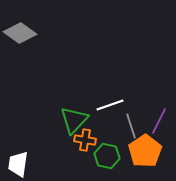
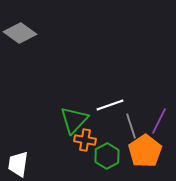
green hexagon: rotated 20 degrees clockwise
